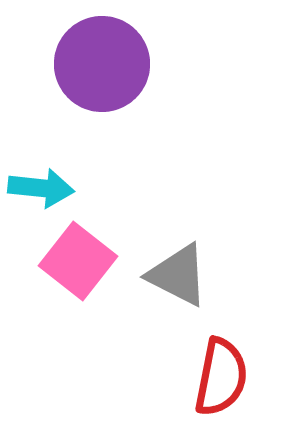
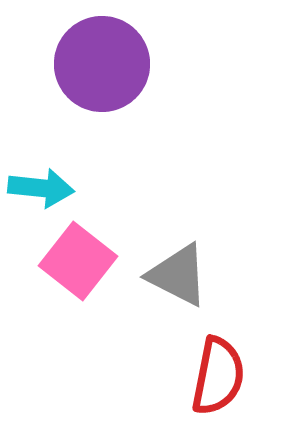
red semicircle: moved 3 px left, 1 px up
